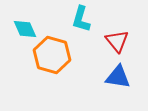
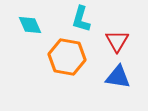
cyan diamond: moved 5 px right, 4 px up
red triangle: rotated 10 degrees clockwise
orange hexagon: moved 15 px right, 2 px down; rotated 6 degrees counterclockwise
